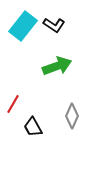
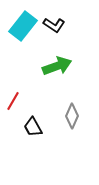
red line: moved 3 px up
